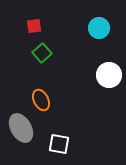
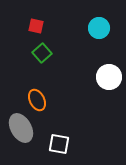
red square: moved 2 px right; rotated 21 degrees clockwise
white circle: moved 2 px down
orange ellipse: moved 4 px left
